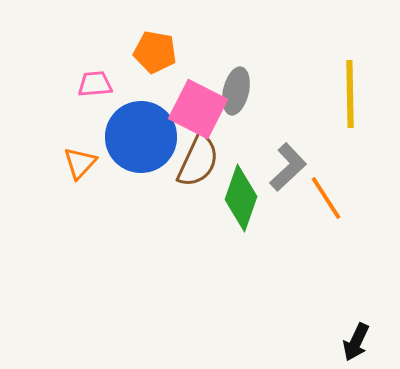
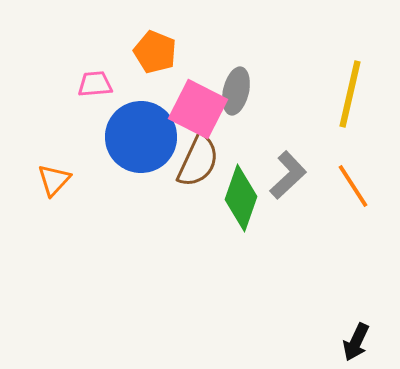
orange pentagon: rotated 12 degrees clockwise
yellow line: rotated 14 degrees clockwise
orange triangle: moved 26 px left, 17 px down
gray L-shape: moved 8 px down
orange line: moved 27 px right, 12 px up
